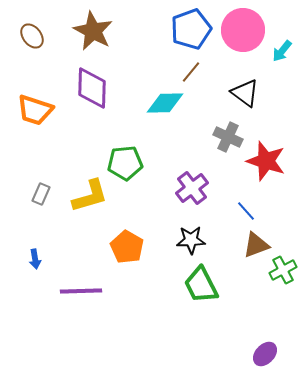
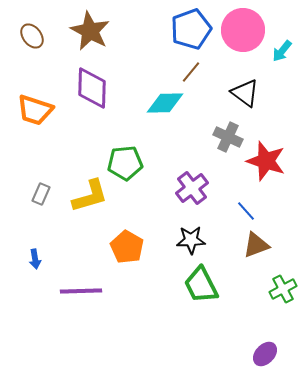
brown star: moved 3 px left
green cross: moved 19 px down
